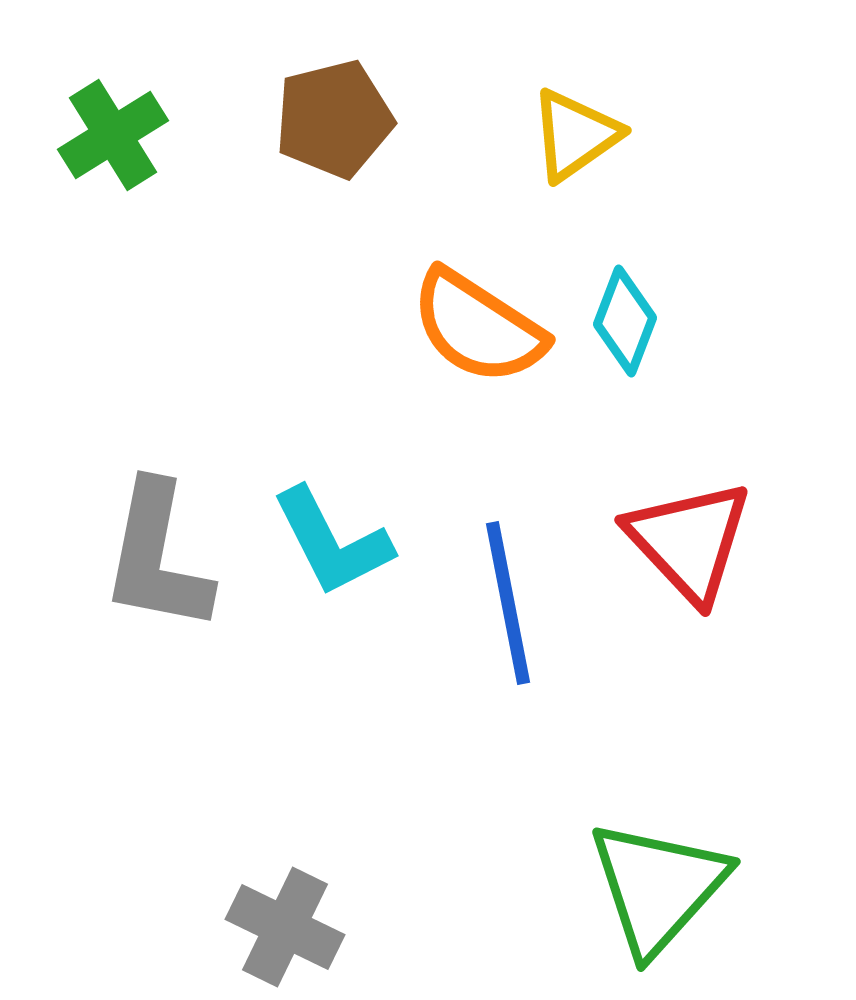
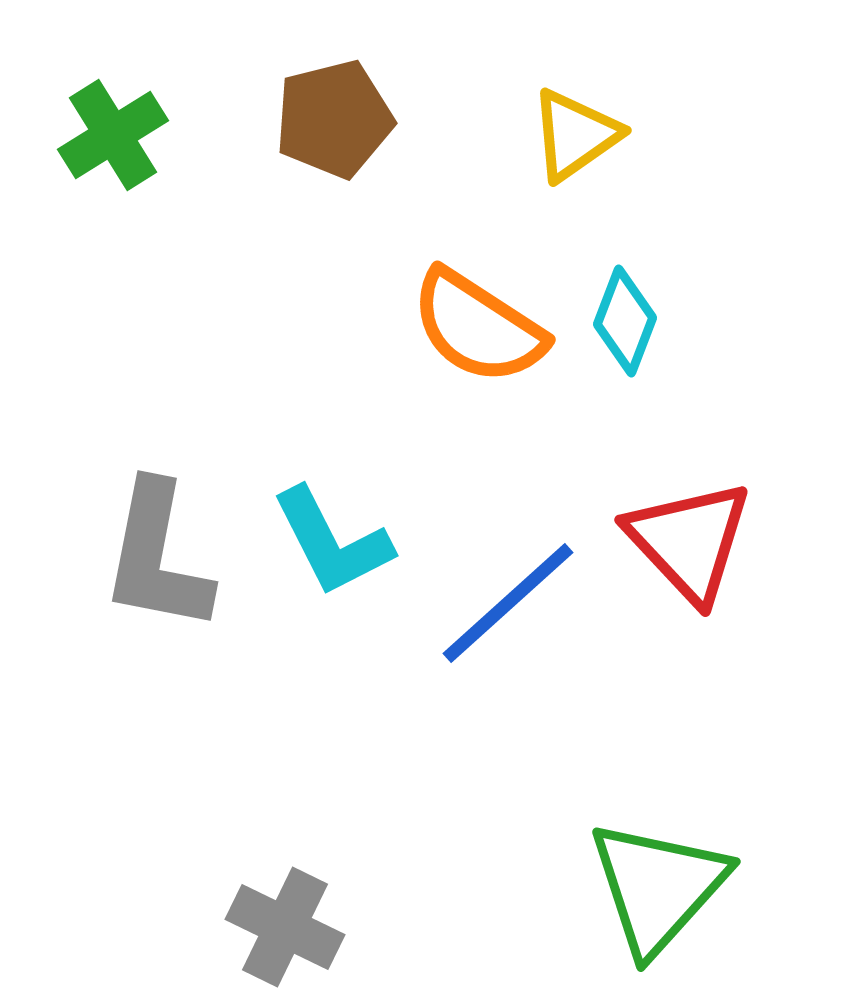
blue line: rotated 59 degrees clockwise
